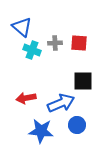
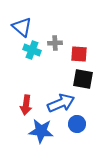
red square: moved 11 px down
black square: moved 2 px up; rotated 10 degrees clockwise
red arrow: moved 7 px down; rotated 72 degrees counterclockwise
blue circle: moved 1 px up
